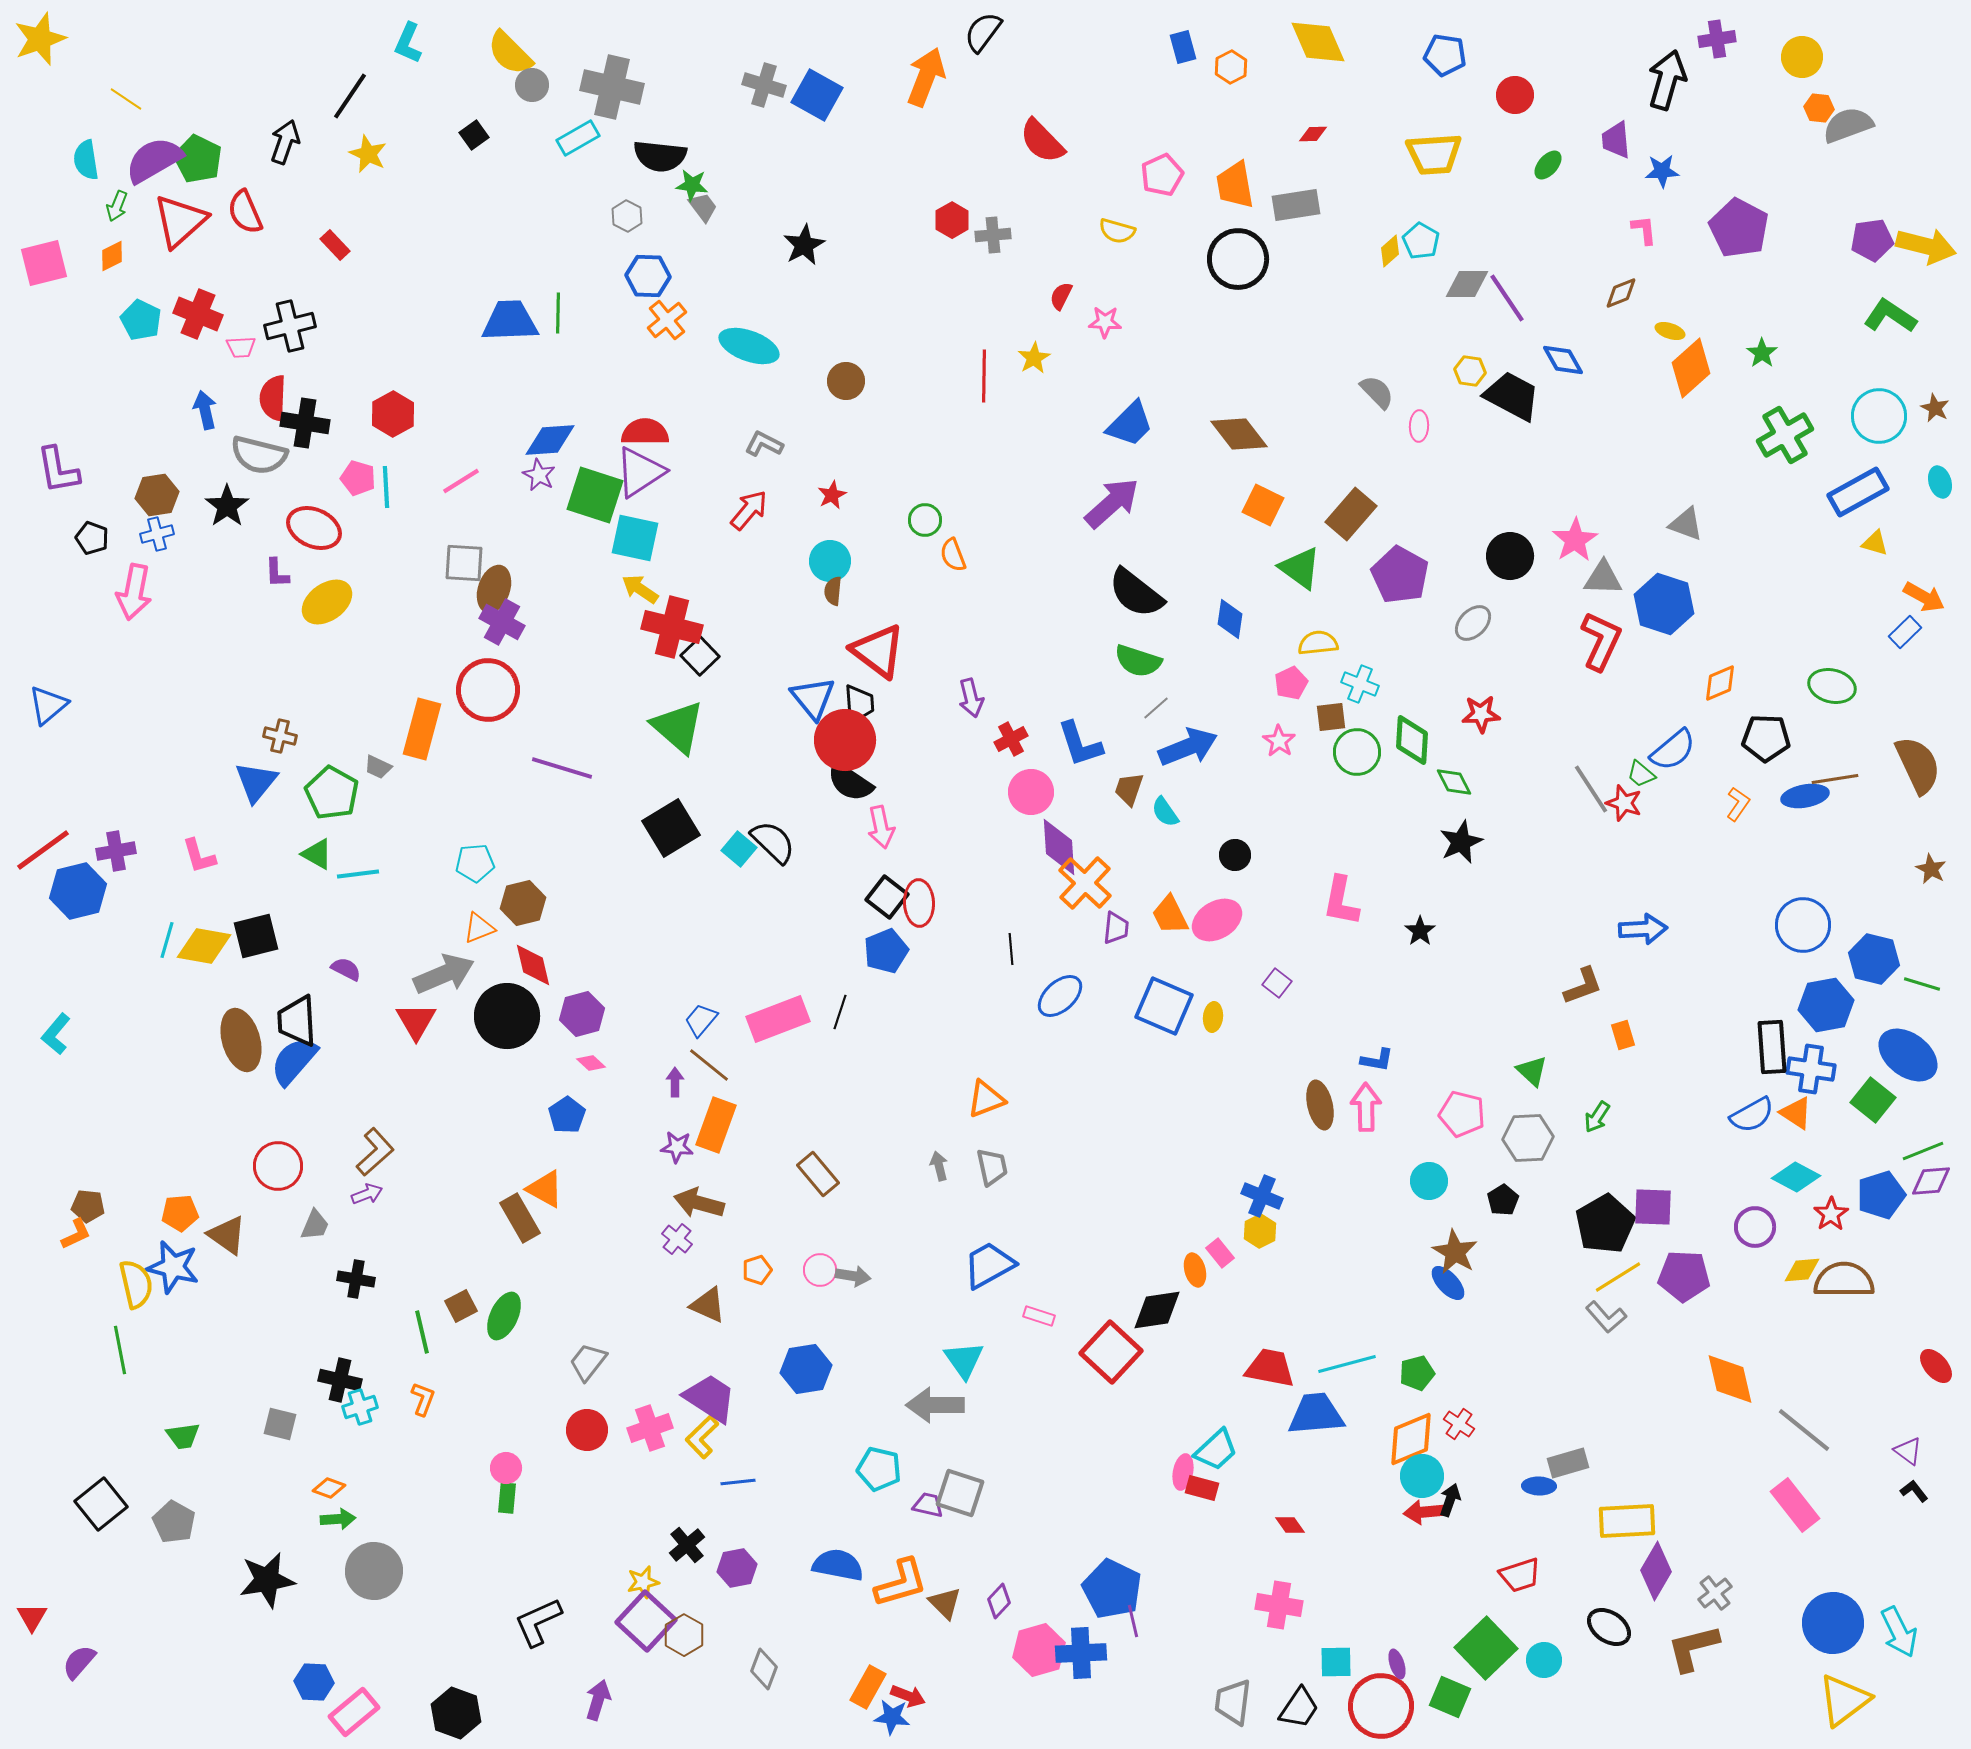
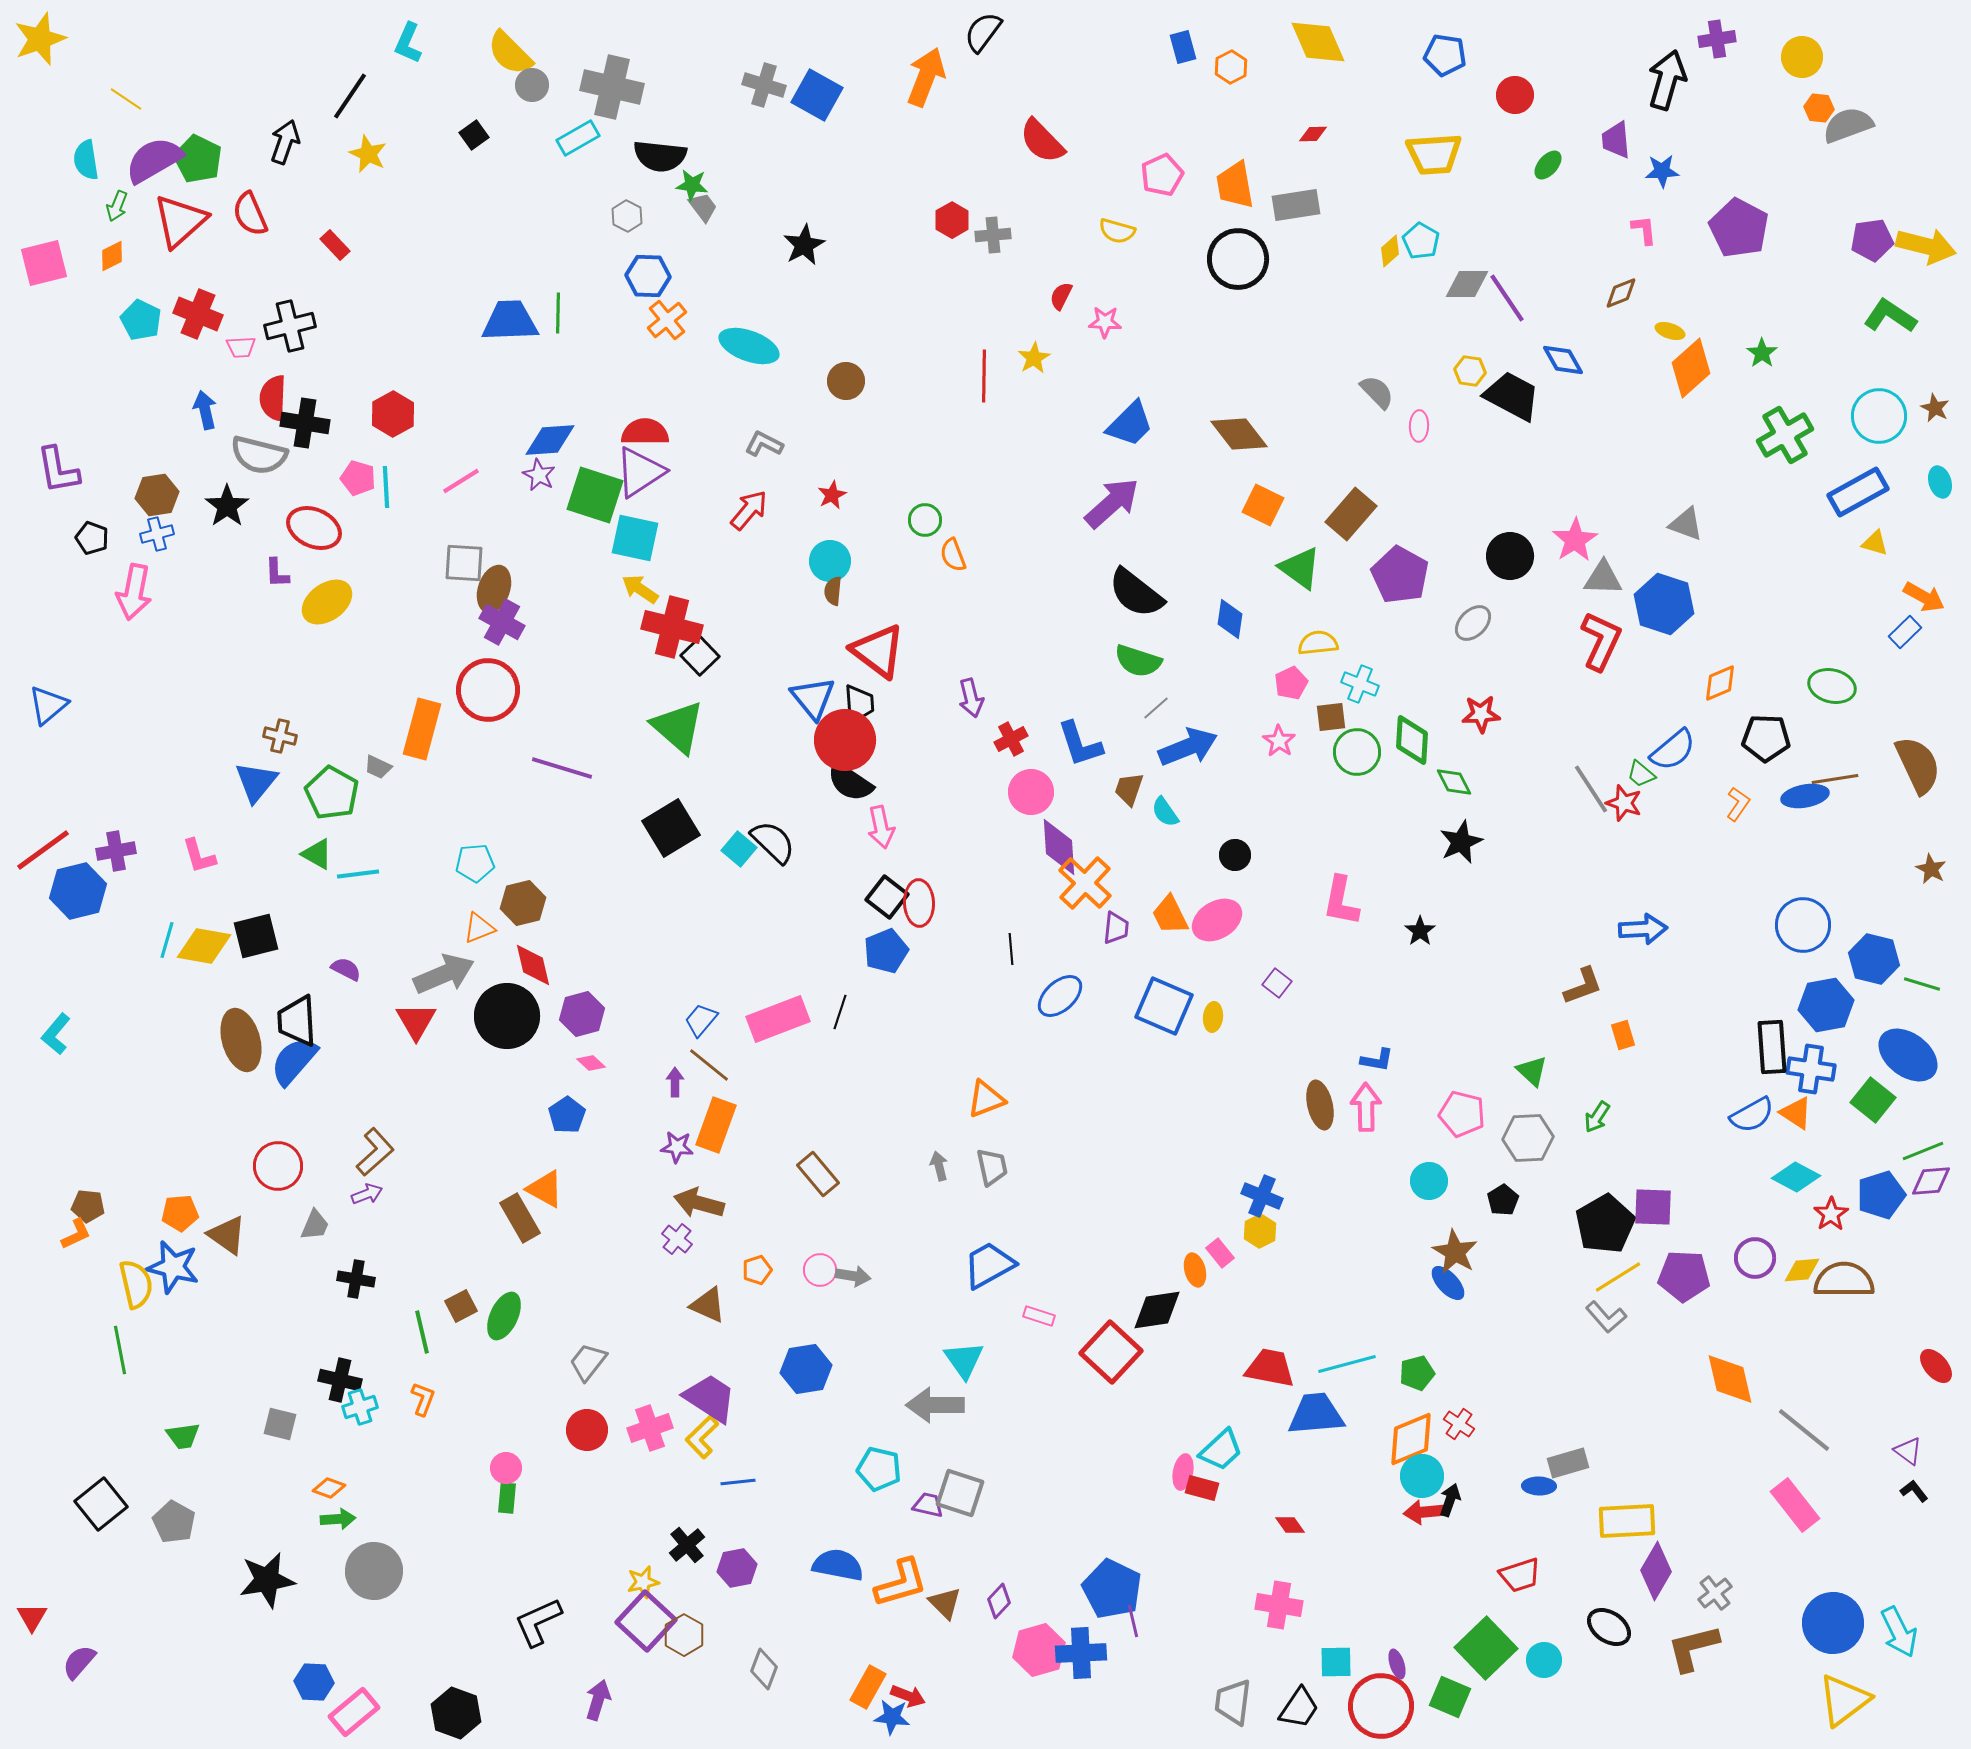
red semicircle at (245, 212): moved 5 px right, 2 px down
purple circle at (1755, 1227): moved 31 px down
cyan trapezoid at (1216, 1450): moved 5 px right
